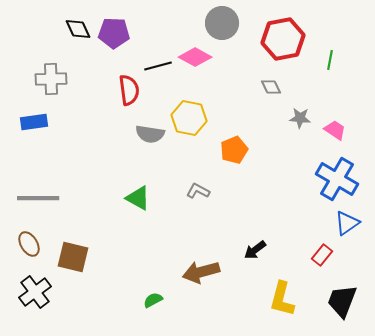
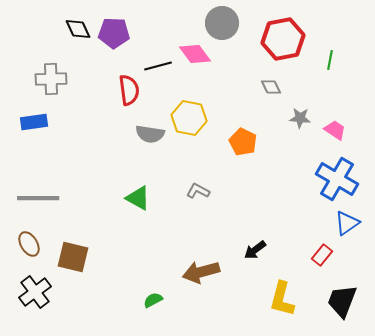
pink diamond: moved 3 px up; rotated 24 degrees clockwise
orange pentagon: moved 9 px right, 8 px up; rotated 24 degrees counterclockwise
